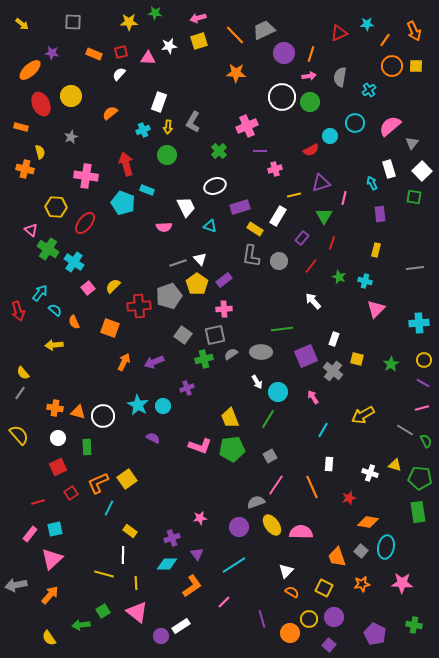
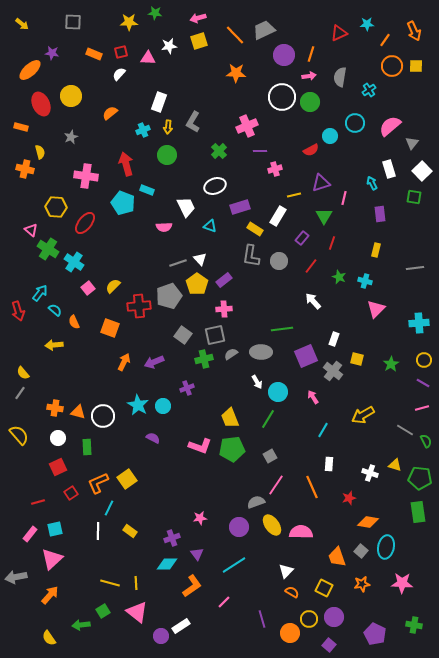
purple circle at (284, 53): moved 2 px down
white line at (123, 555): moved 25 px left, 24 px up
yellow line at (104, 574): moved 6 px right, 9 px down
gray arrow at (16, 585): moved 8 px up
